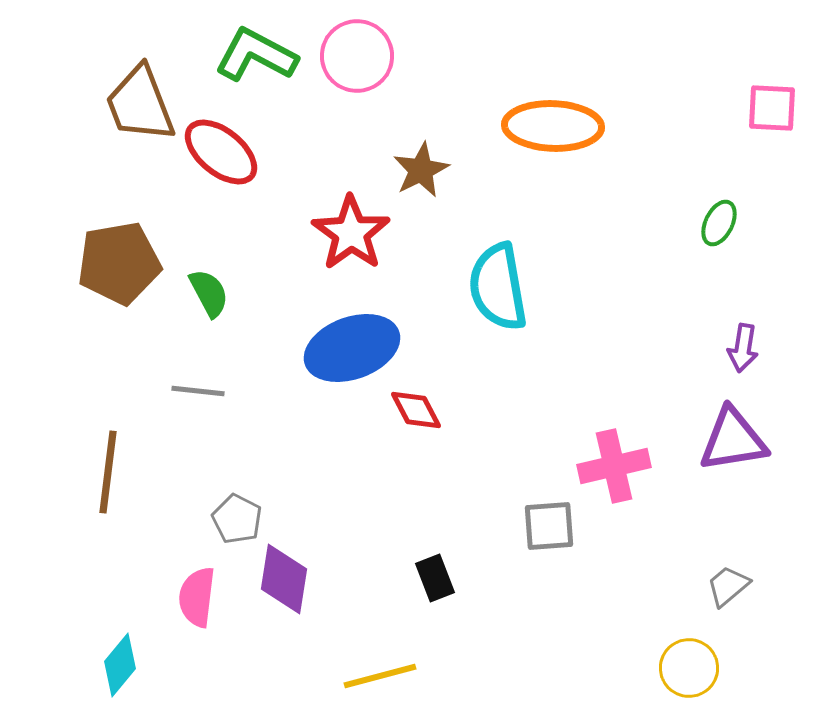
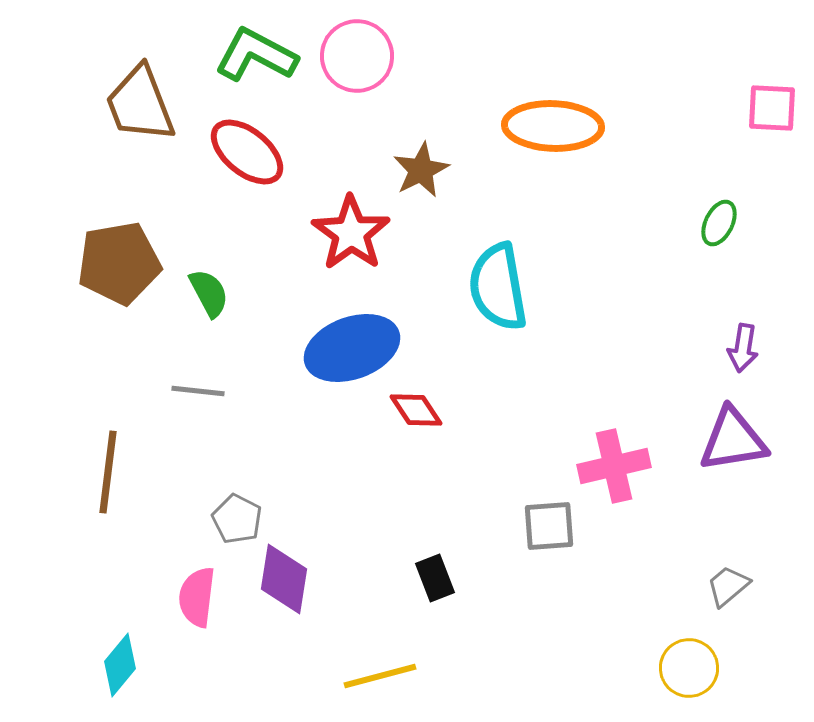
red ellipse: moved 26 px right
red diamond: rotated 6 degrees counterclockwise
